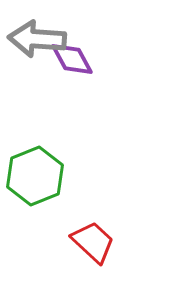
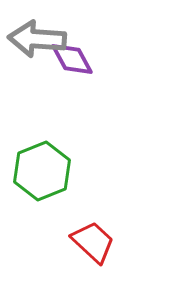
green hexagon: moved 7 px right, 5 px up
